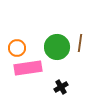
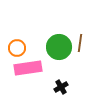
green circle: moved 2 px right
